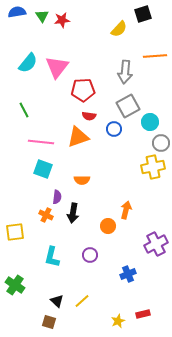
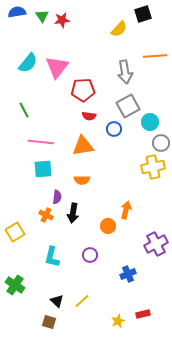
gray arrow: rotated 15 degrees counterclockwise
orange triangle: moved 5 px right, 9 px down; rotated 10 degrees clockwise
cyan square: rotated 24 degrees counterclockwise
yellow square: rotated 24 degrees counterclockwise
